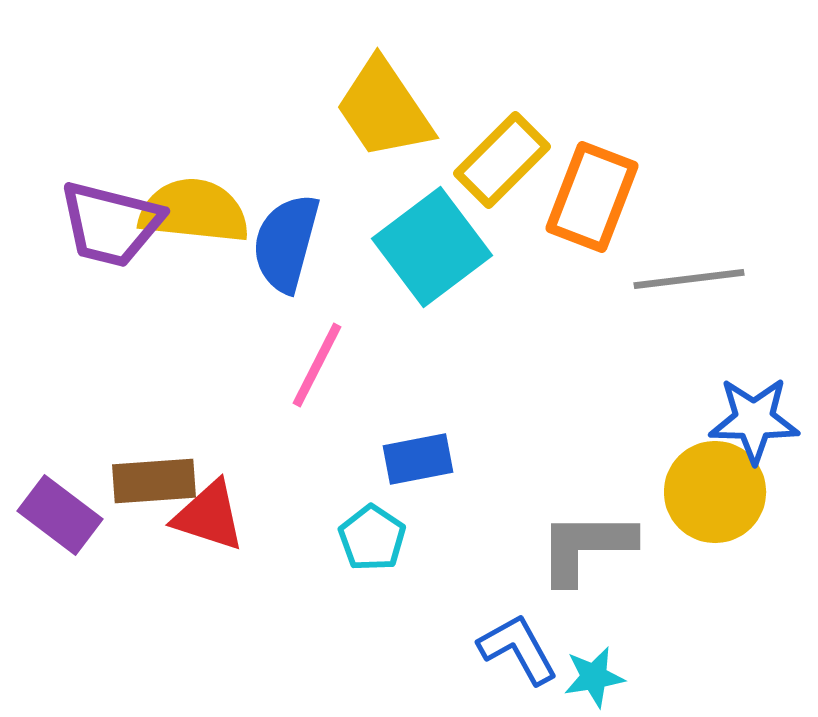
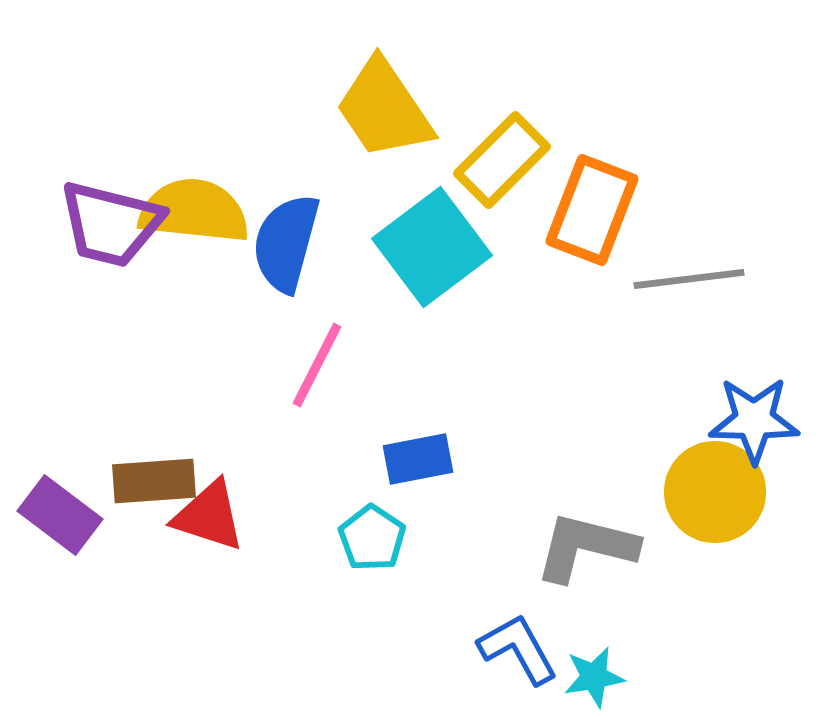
orange rectangle: moved 13 px down
gray L-shape: rotated 14 degrees clockwise
